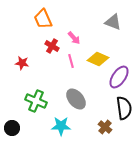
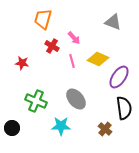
orange trapezoid: rotated 40 degrees clockwise
pink line: moved 1 px right
brown cross: moved 2 px down
